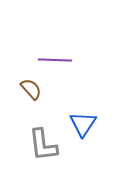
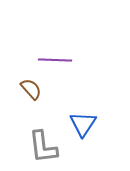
gray L-shape: moved 2 px down
